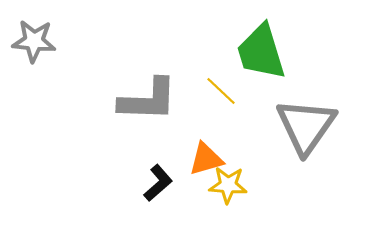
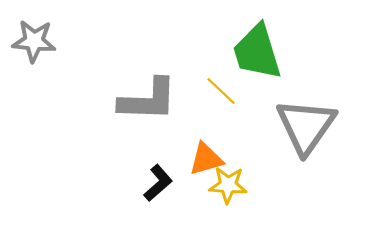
green trapezoid: moved 4 px left
